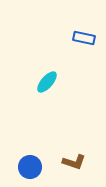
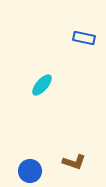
cyan ellipse: moved 5 px left, 3 px down
blue circle: moved 4 px down
